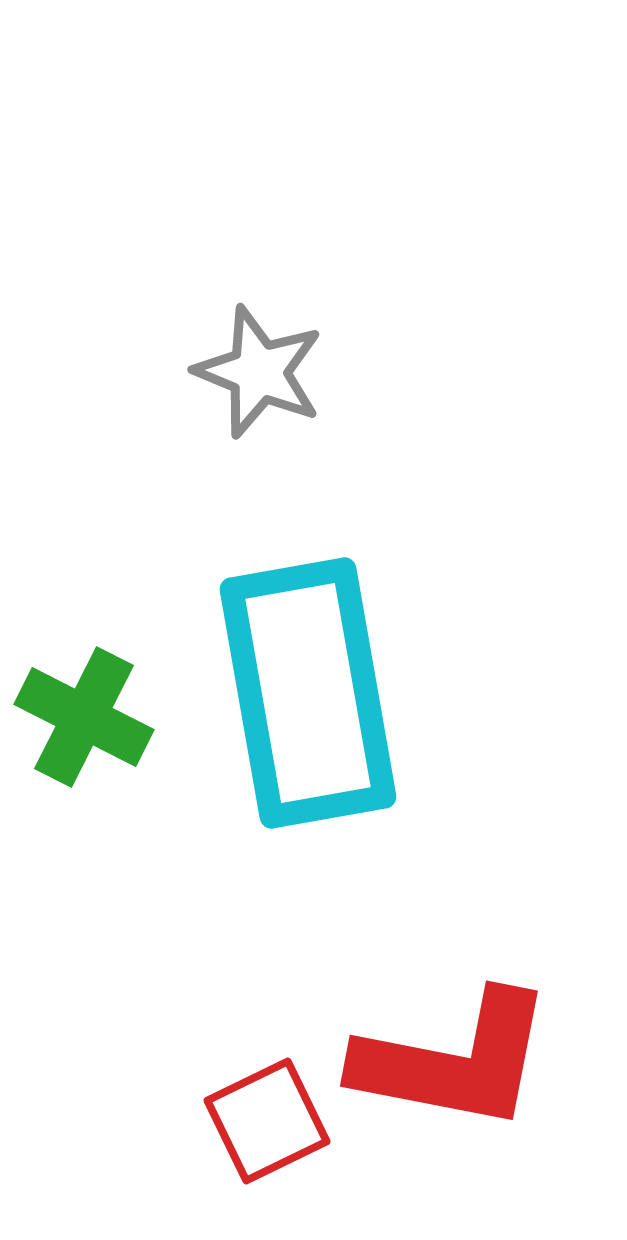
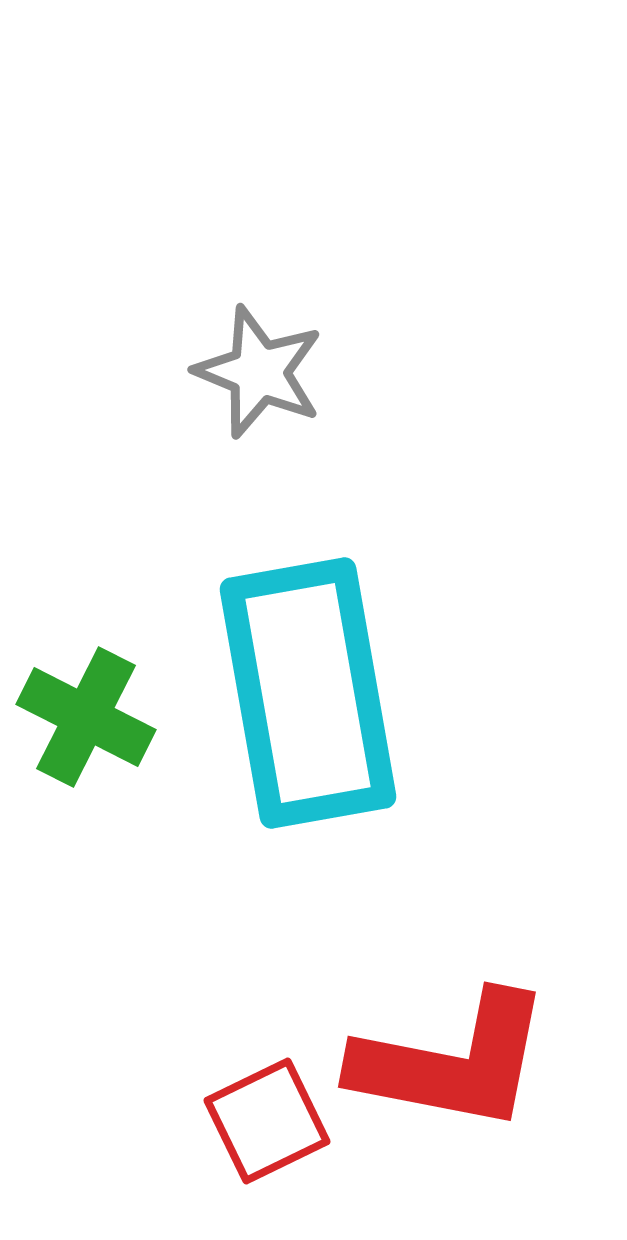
green cross: moved 2 px right
red L-shape: moved 2 px left, 1 px down
